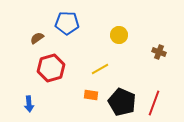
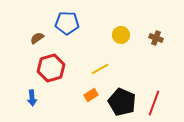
yellow circle: moved 2 px right
brown cross: moved 3 px left, 14 px up
orange rectangle: rotated 40 degrees counterclockwise
blue arrow: moved 3 px right, 6 px up
